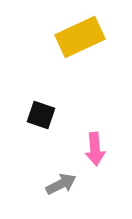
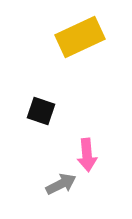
black square: moved 4 px up
pink arrow: moved 8 px left, 6 px down
